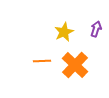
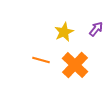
purple arrow: rotated 21 degrees clockwise
orange line: moved 1 px left, 1 px up; rotated 18 degrees clockwise
